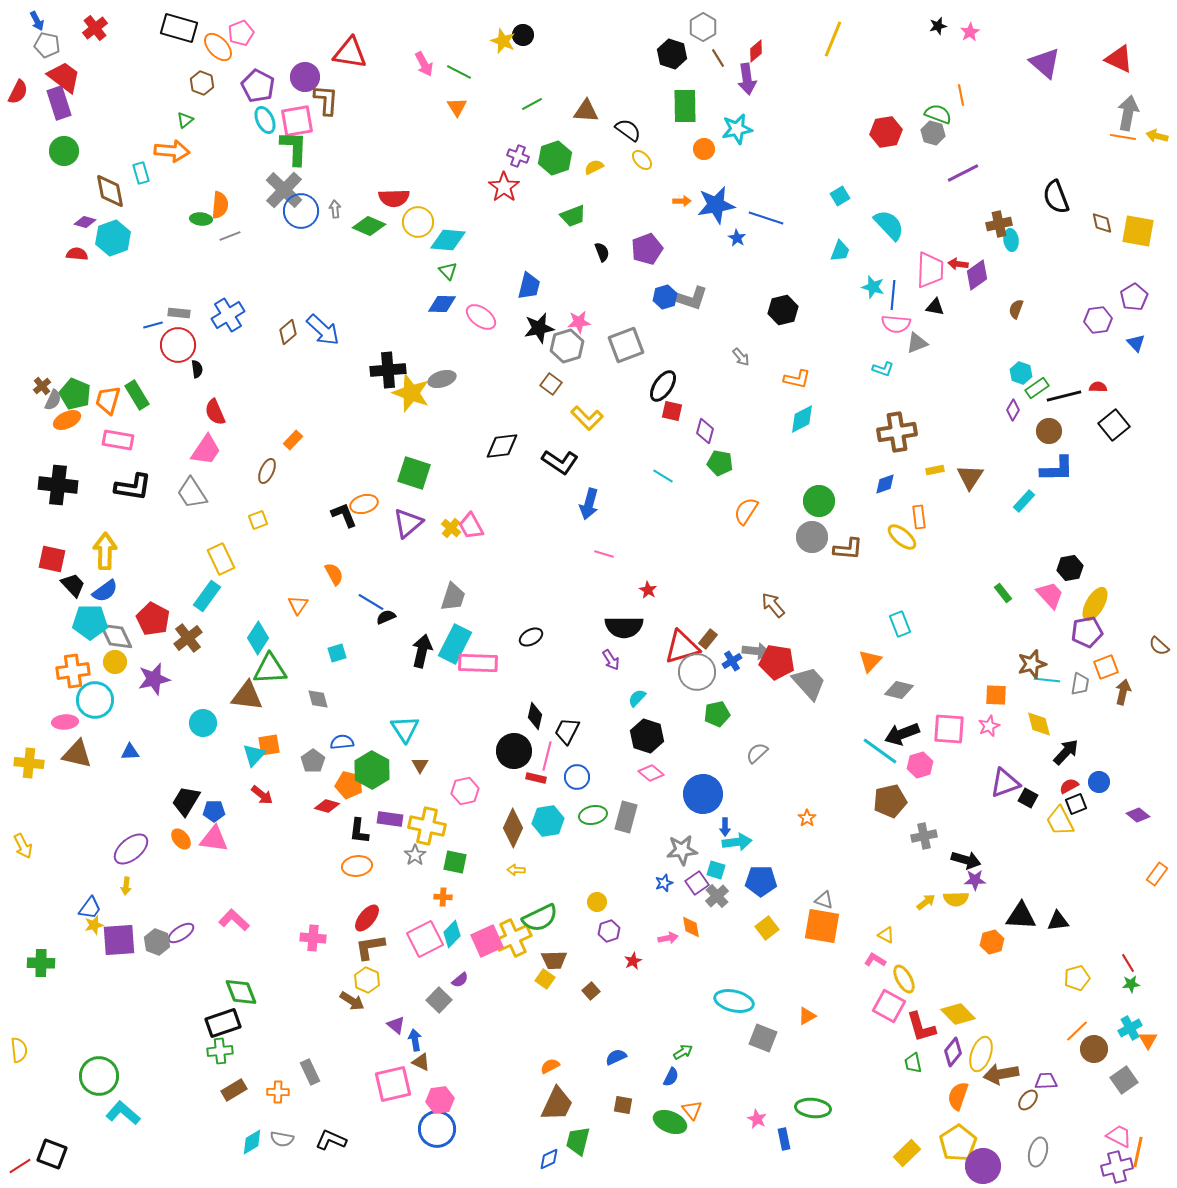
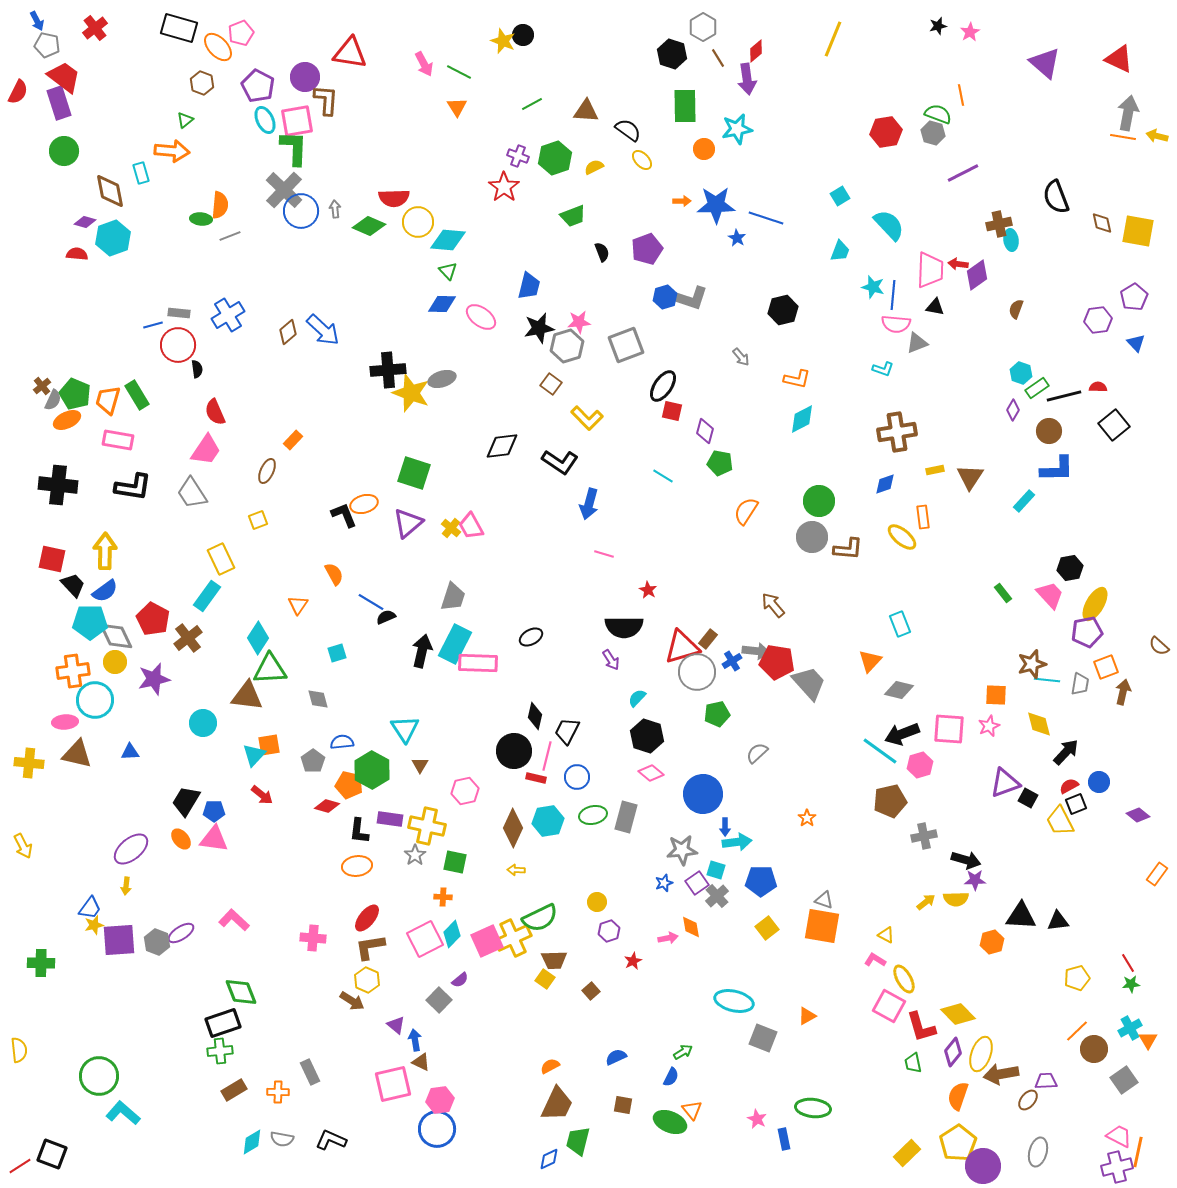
blue star at (716, 205): rotated 9 degrees clockwise
orange rectangle at (919, 517): moved 4 px right
